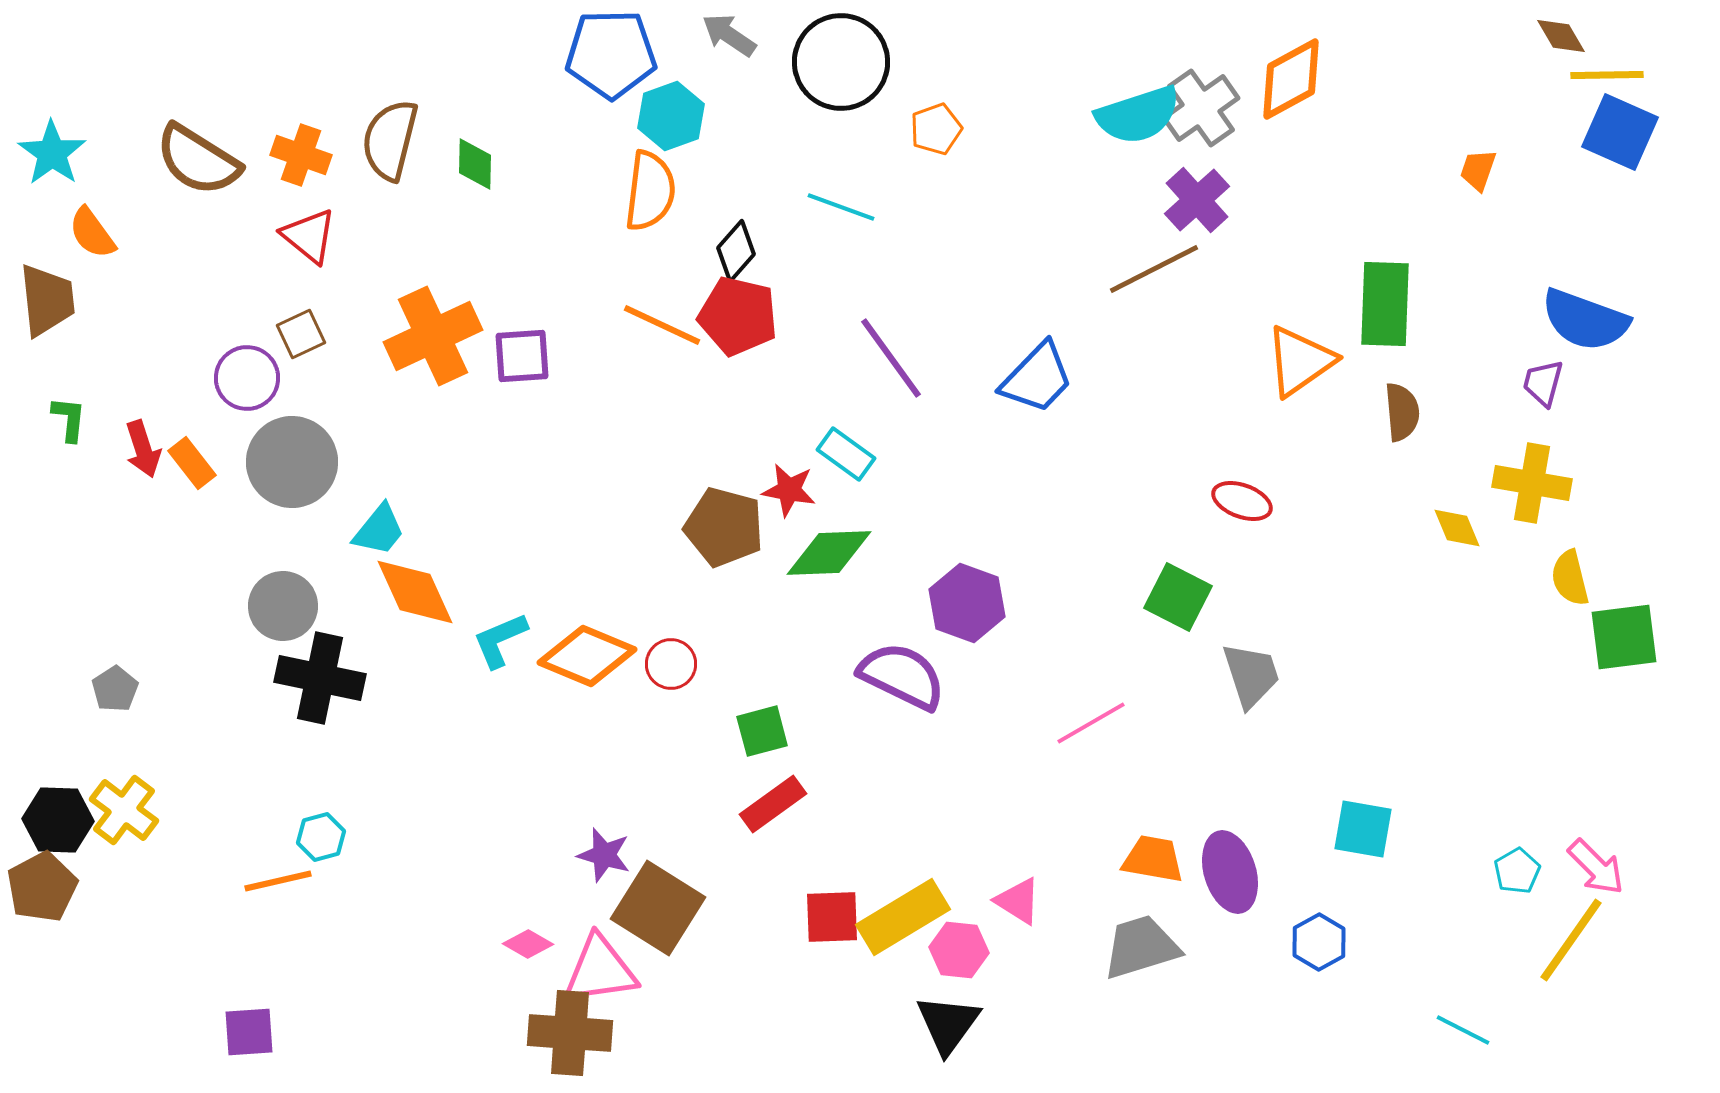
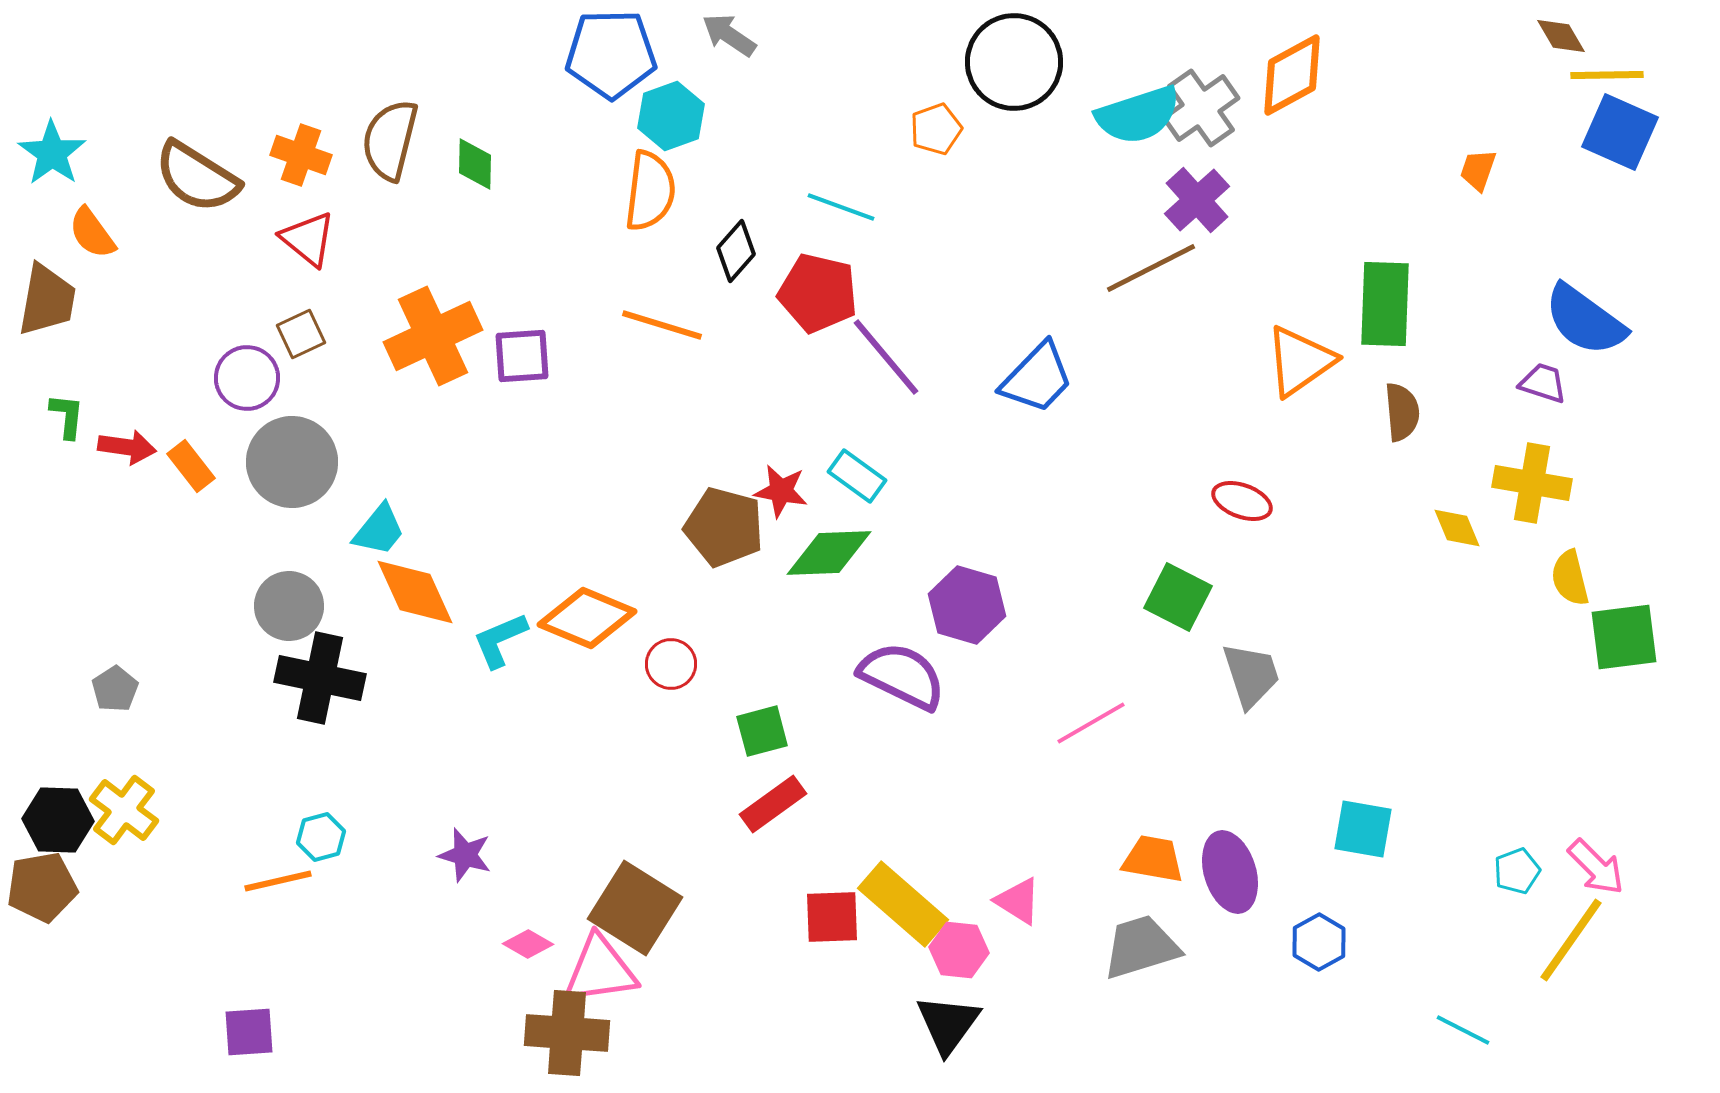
black circle at (841, 62): moved 173 px right
orange diamond at (1291, 79): moved 1 px right, 4 px up
brown semicircle at (198, 160): moved 1 px left, 17 px down
red triangle at (309, 236): moved 1 px left, 3 px down
brown line at (1154, 269): moved 3 px left, 1 px up
brown trapezoid at (47, 300): rotated 16 degrees clockwise
red pentagon at (738, 316): moved 80 px right, 23 px up
blue semicircle at (1585, 320): rotated 16 degrees clockwise
orange line at (662, 325): rotated 8 degrees counterclockwise
purple line at (891, 358): moved 5 px left, 1 px up; rotated 4 degrees counterclockwise
purple trapezoid at (1543, 383): rotated 93 degrees clockwise
green L-shape at (69, 419): moved 2 px left, 3 px up
red arrow at (143, 449): moved 16 px left, 2 px up; rotated 64 degrees counterclockwise
cyan rectangle at (846, 454): moved 11 px right, 22 px down
orange rectangle at (192, 463): moved 1 px left, 3 px down
red star at (789, 490): moved 8 px left, 1 px down
purple hexagon at (967, 603): moved 2 px down; rotated 4 degrees counterclockwise
gray circle at (283, 606): moved 6 px right
orange diamond at (587, 656): moved 38 px up
purple star at (604, 855): moved 139 px left
cyan pentagon at (1517, 871): rotated 9 degrees clockwise
brown pentagon at (42, 887): rotated 18 degrees clockwise
brown square at (658, 908): moved 23 px left
yellow rectangle at (903, 917): moved 13 px up; rotated 72 degrees clockwise
brown cross at (570, 1033): moved 3 px left
